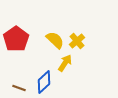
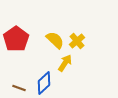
blue diamond: moved 1 px down
